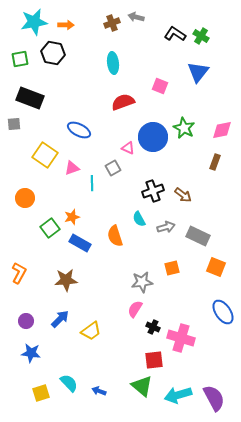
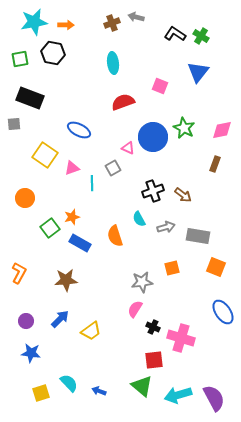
brown rectangle at (215, 162): moved 2 px down
gray rectangle at (198, 236): rotated 15 degrees counterclockwise
